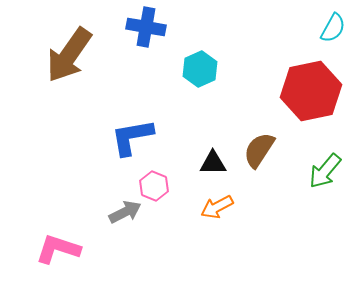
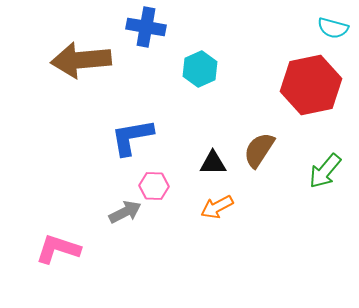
cyan semicircle: rotated 76 degrees clockwise
brown arrow: moved 12 px right, 5 px down; rotated 50 degrees clockwise
red hexagon: moved 6 px up
pink hexagon: rotated 20 degrees counterclockwise
